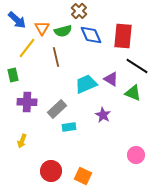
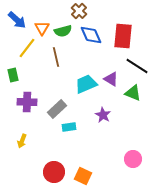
pink circle: moved 3 px left, 4 px down
red circle: moved 3 px right, 1 px down
